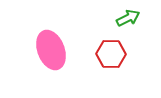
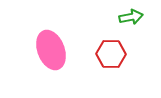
green arrow: moved 3 px right, 1 px up; rotated 15 degrees clockwise
